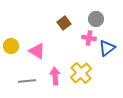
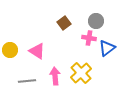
gray circle: moved 2 px down
yellow circle: moved 1 px left, 4 px down
